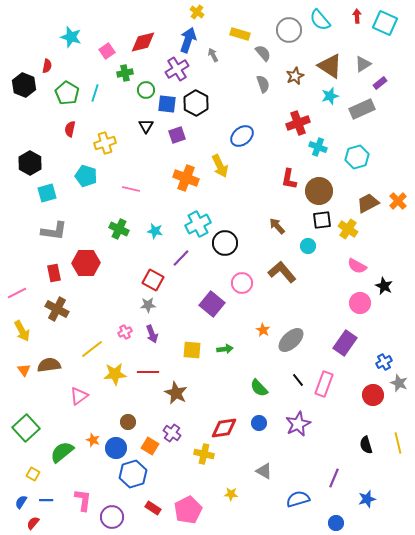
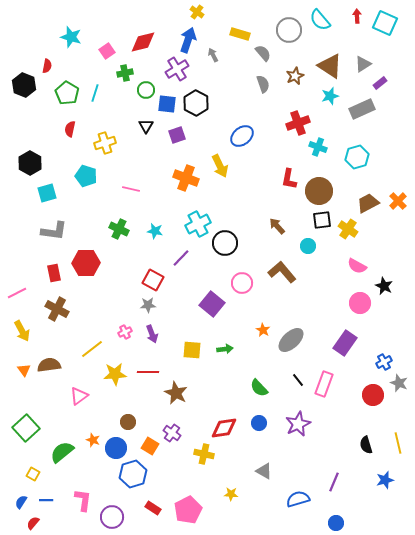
purple line at (334, 478): moved 4 px down
blue star at (367, 499): moved 18 px right, 19 px up
